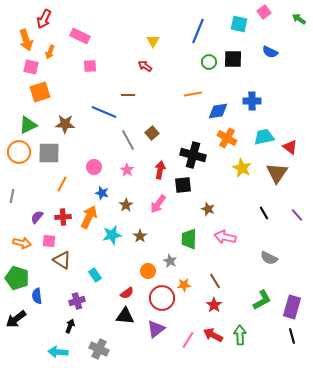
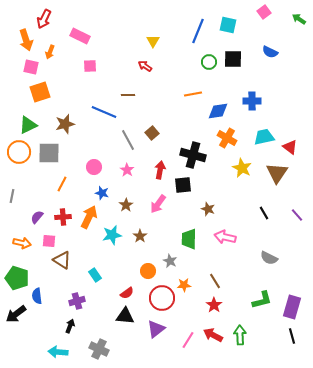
cyan square at (239, 24): moved 11 px left, 1 px down
brown star at (65, 124): rotated 18 degrees counterclockwise
green L-shape at (262, 300): rotated 15 degrees clockwise
black arrow at (16, 319): moved 5 px up
